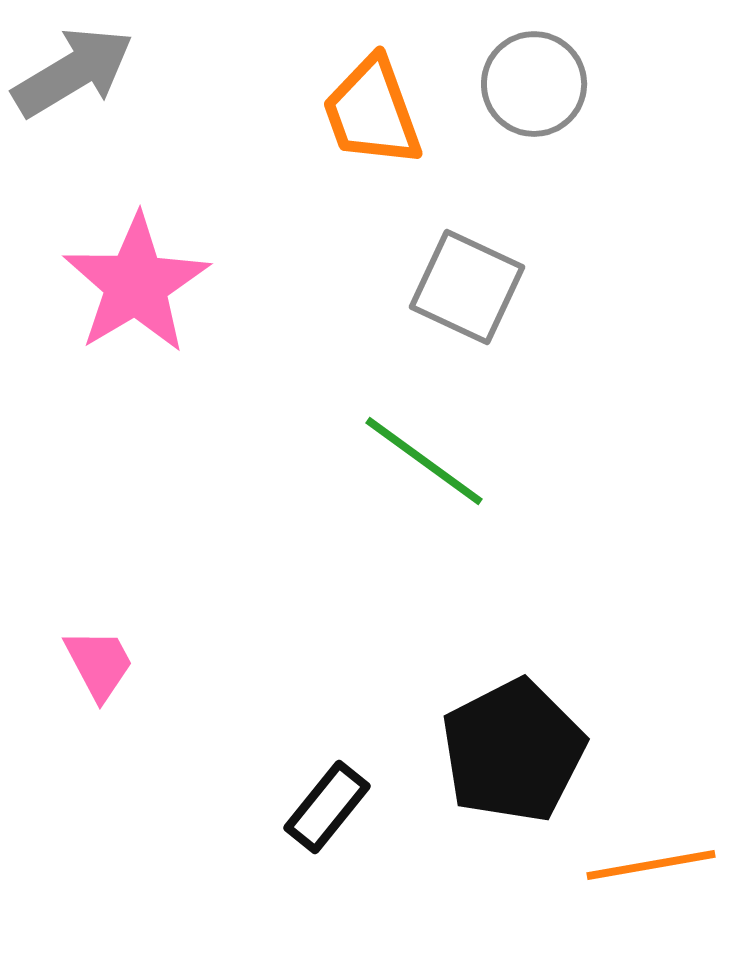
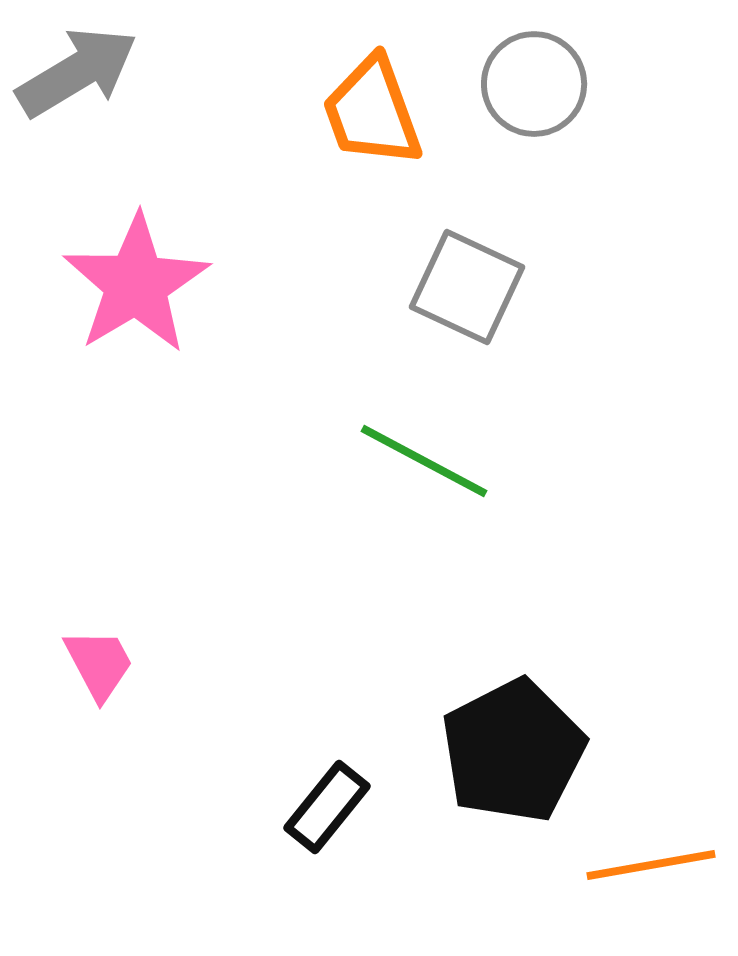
gray arrow: moved 4 px right
green line: rotated 8 degrees counterclockwise
